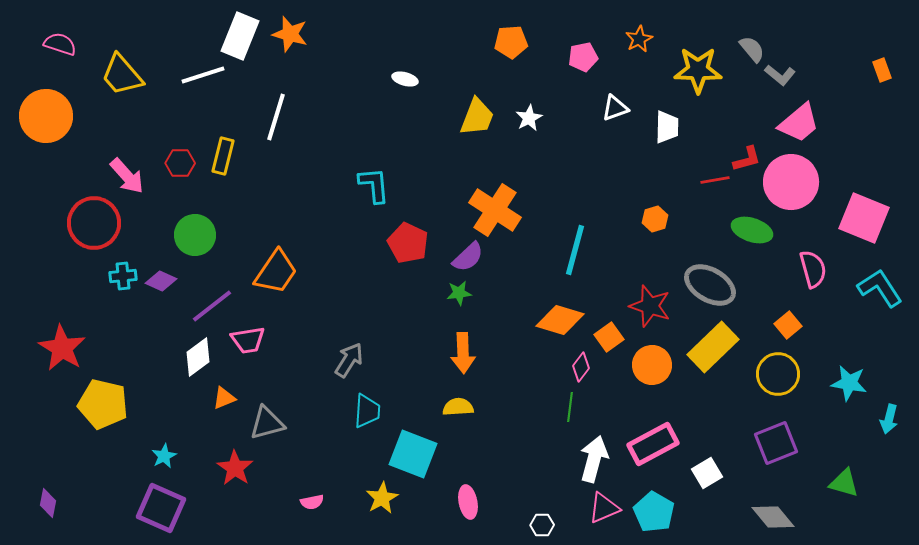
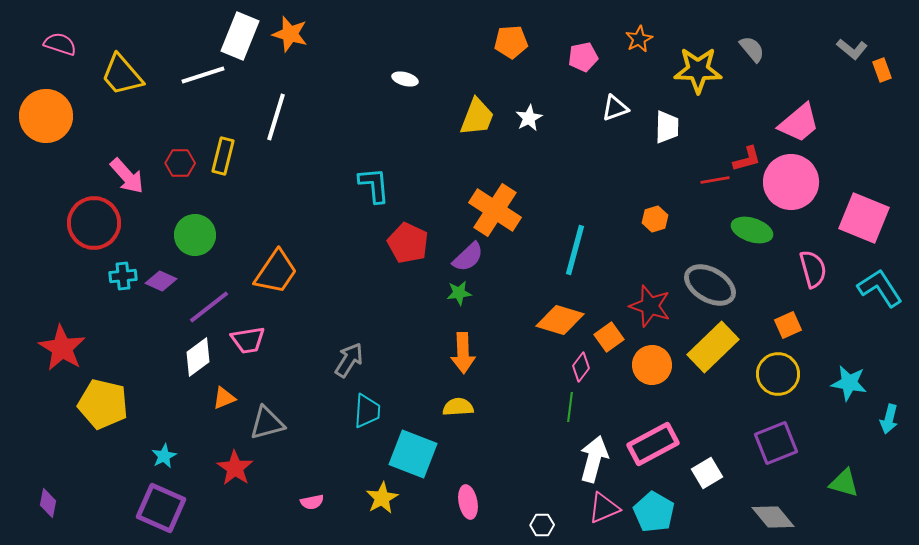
gray L-shape at (780, 75): moved 72 px right, 26 px up
purple line at (212, 306): moved 3 px left, 1 px down
orange square at (788, 325): rotated 16 degrees clockwise
